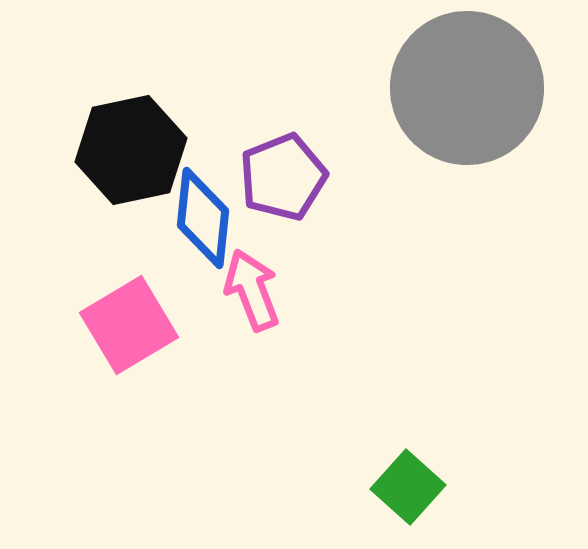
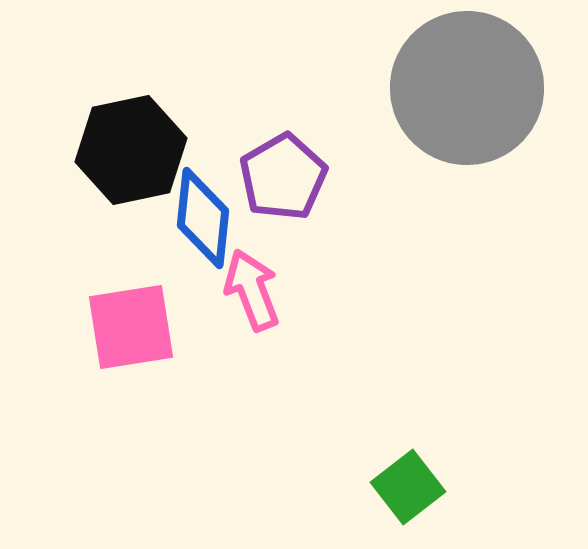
purple pentagon: rotated 8 degrees counterclockwise
pink square: moved 2 px right, 2 px down; rotated 22 degrees clockwise
green square: rotated 10 degrees clockwise
